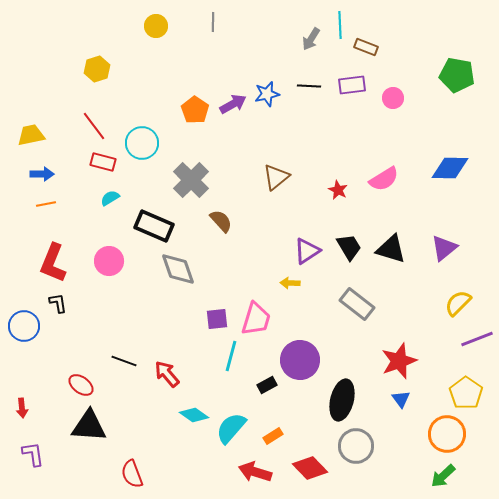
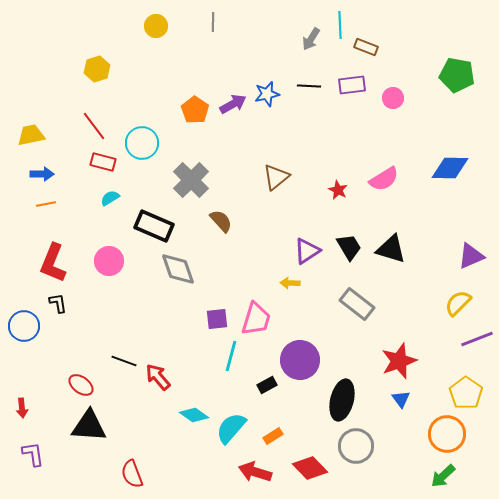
purple triangle at (444, 248): moved 27 px right, 8 px down; rotated 16 degrees clockwise
red arrow at (167, 374): moved 9 px left, 3 px down
